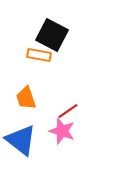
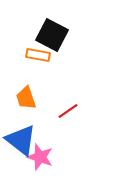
orange rectangle: moved 1 px left
pink star: moved 22 px left, 26 px down
